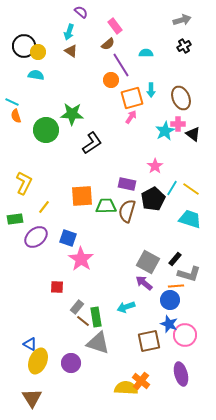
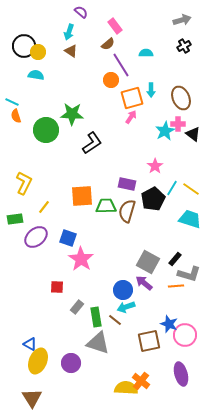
blue circle at (170, 300): moved 47 px left, 10 px up
brown line at (83, 321): moved 32 px right, 1 px up
